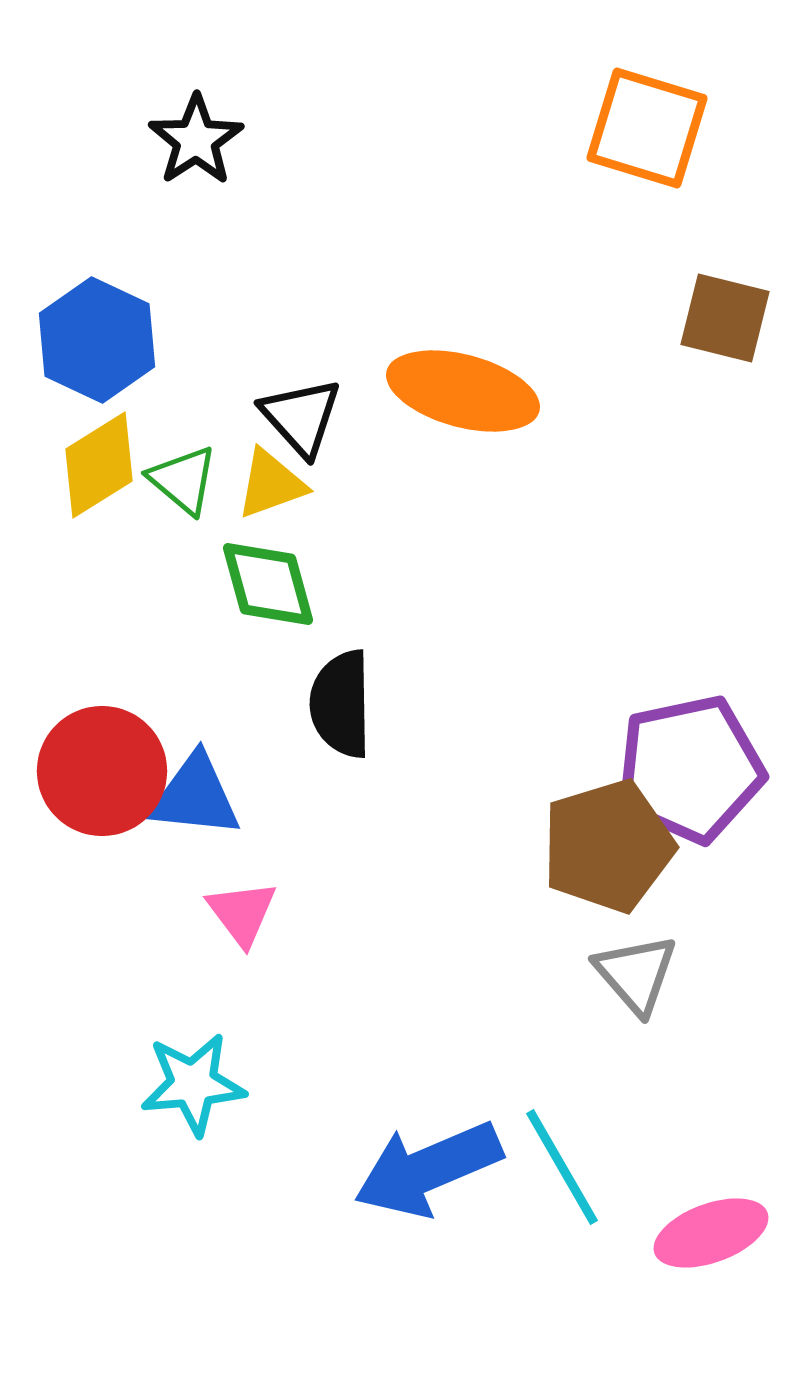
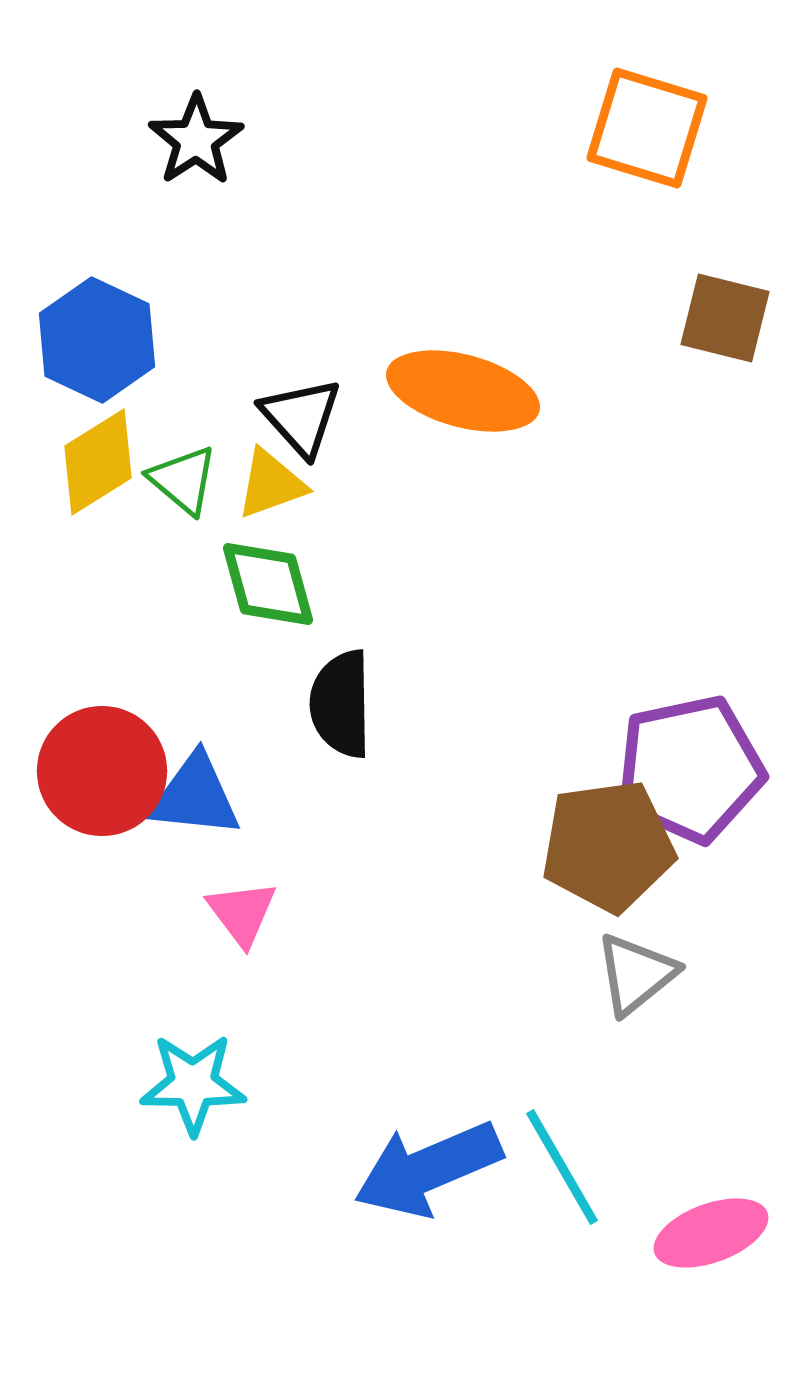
yellow diamond: moved 1 px left, 3 px up
brown pentagon: rotated 9 degrees clockwise
gray triangle: rotated 32 degrees clockwise
cyan star: rotated 6 degrees clockwise
